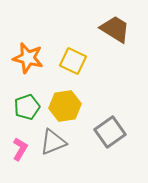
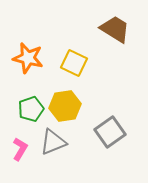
yellow square: moved 1 px right, 2 px down
green pentagon: moved 4 px right, 2 px down
